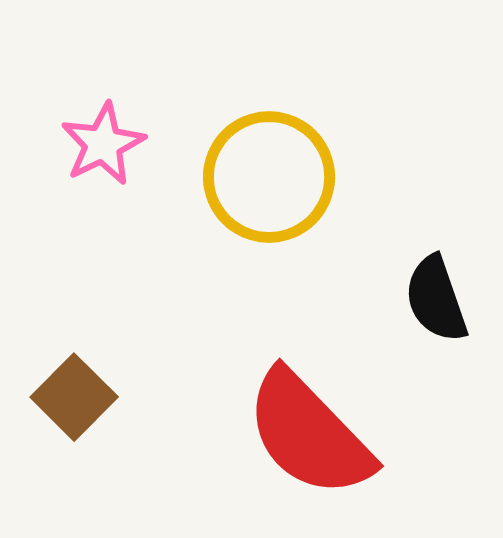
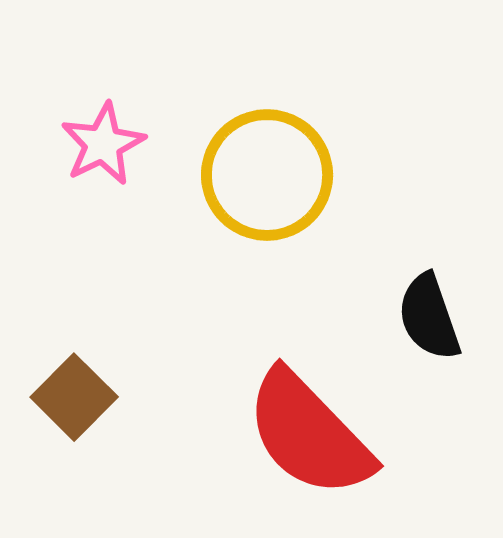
yellow circle: moved 2 px left, 2 px up
black semicircle: moved 7 px left, 18 px down
